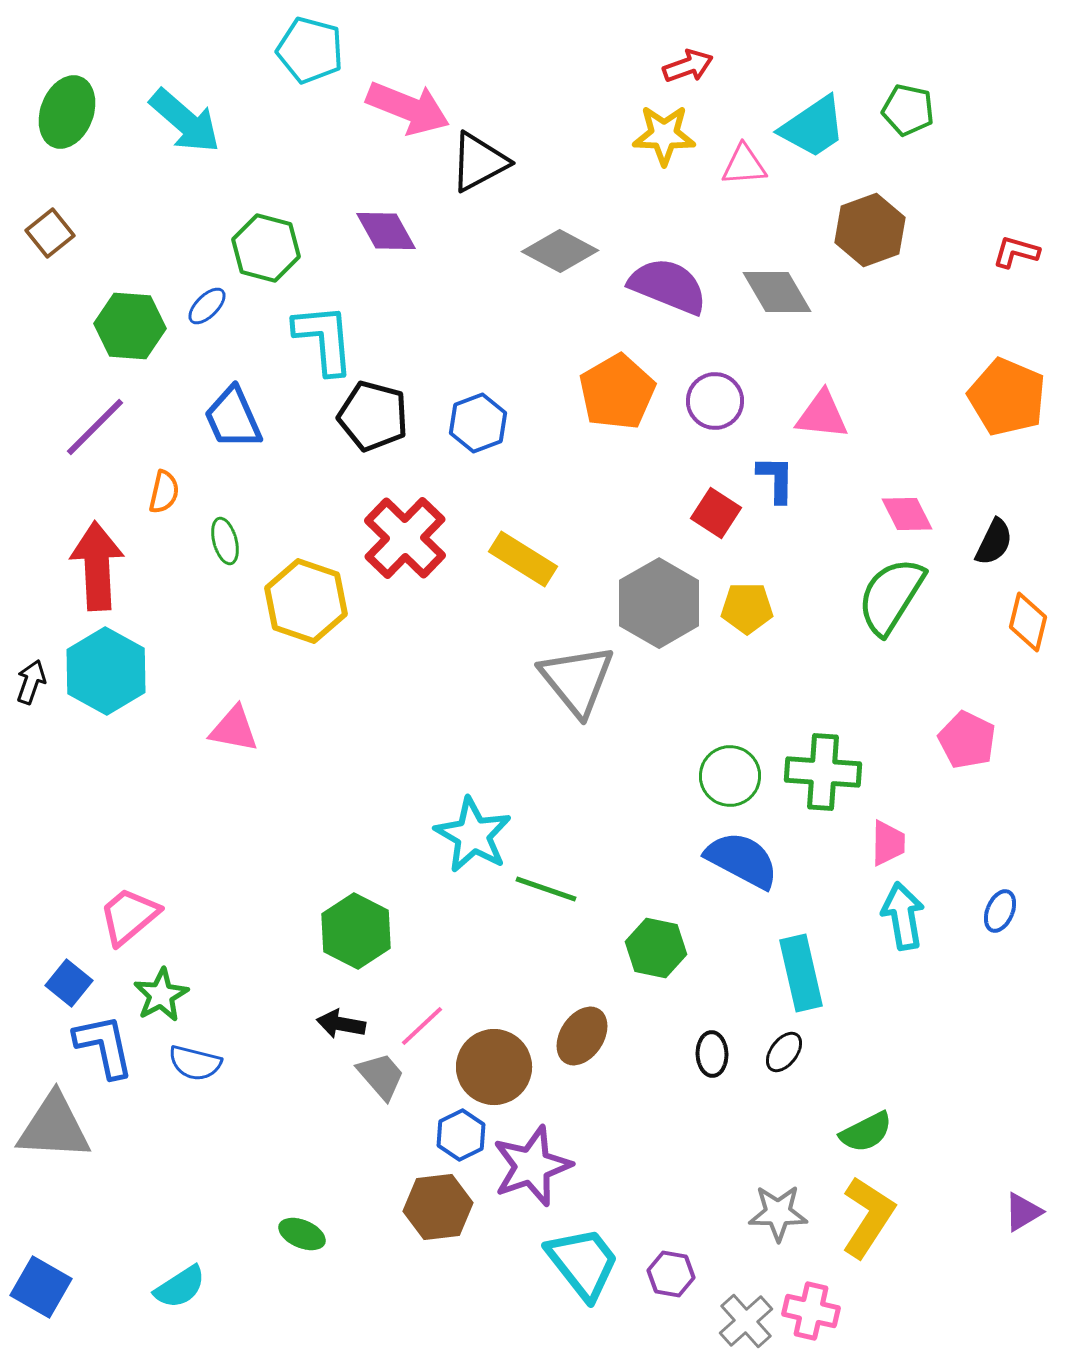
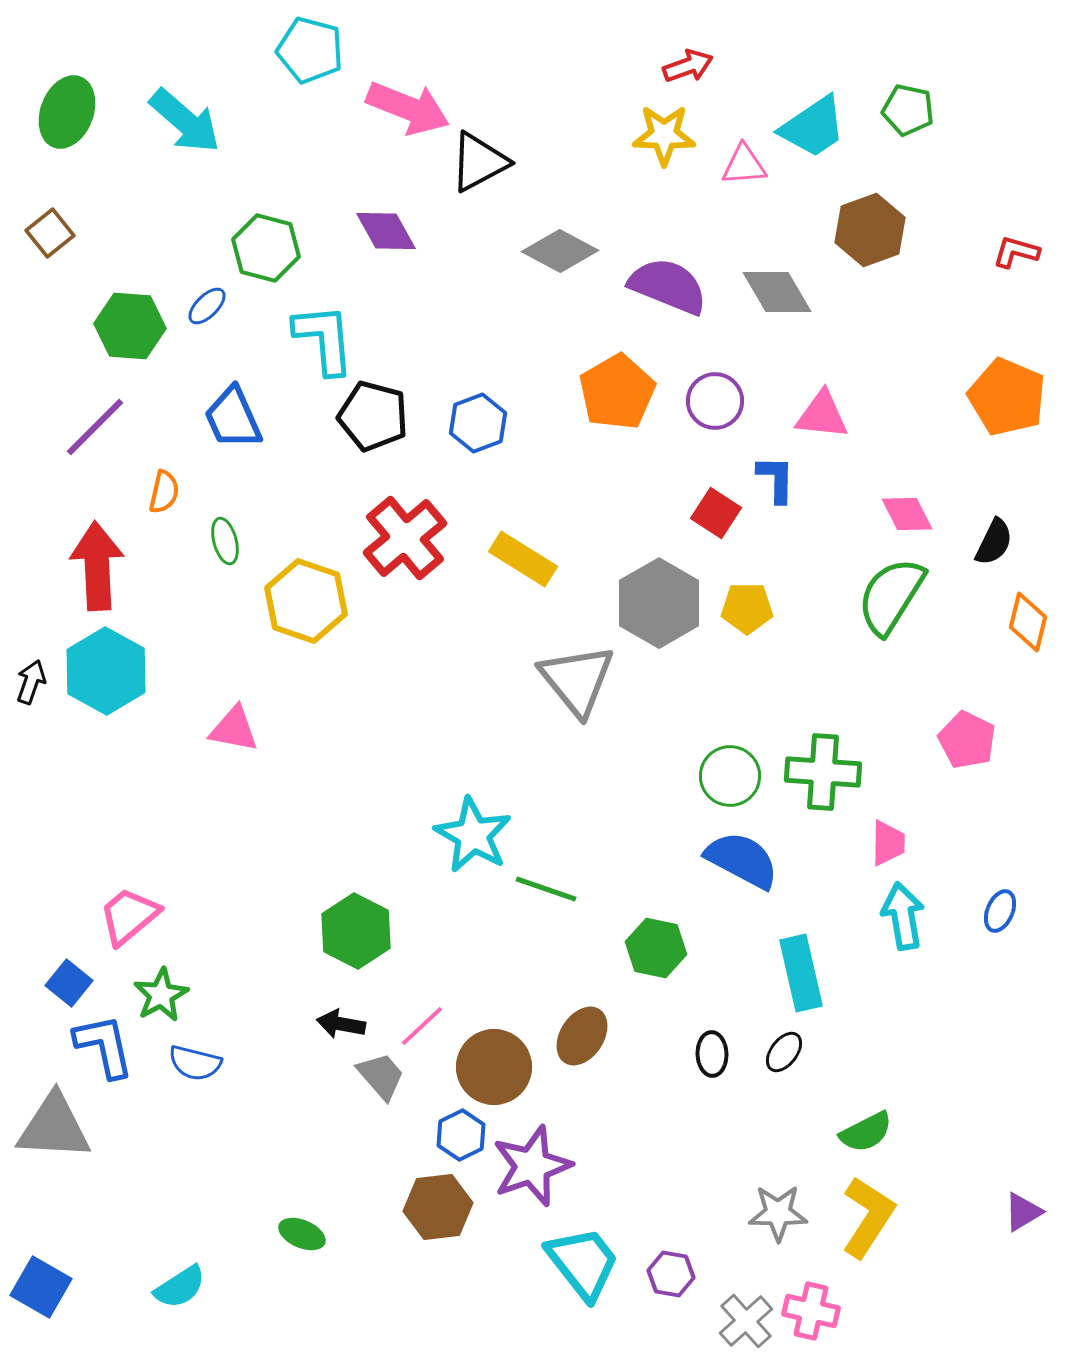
red cross at (405, 538): rotated 6 degrees clockwise
